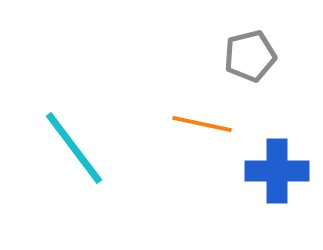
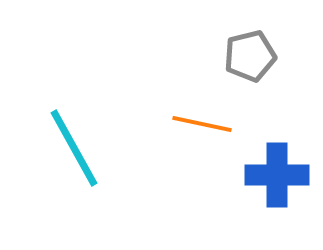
cyan line: rotated 8 degrees clockwise
blue cross: moved 4 px down
